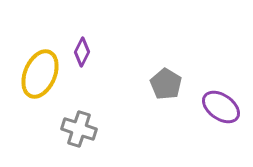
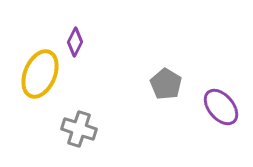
purple diamond: moved 7 px left, 10 px up
purple ellipse: rotated 15 degrees clockwise
